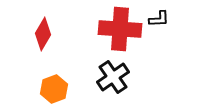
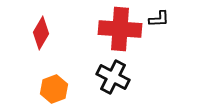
red diamond: moved 2 px left, 1 px up
black cross: rotated 28 degrees counterclockwise
